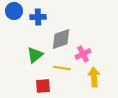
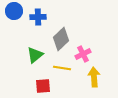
gray diamond: rotated 25 degrees counterclockwise
